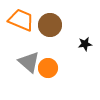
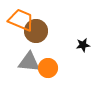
brown circle: moved 14 px left, 6 px down
black star: moved 2 px left, 1 px down
gray triangle: rotated 35 degrees counterclockwise
